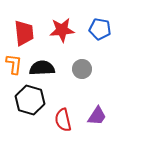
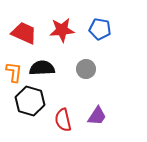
red trapezoid: rotated 60 degrees counterclockwise
orange L-shape: moved 8 px down
gray circle: moved 4 px right
black hexagon: moved 1 px down
